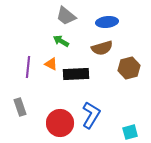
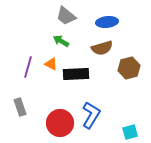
purple line: rotated 10 degrees clockwise
